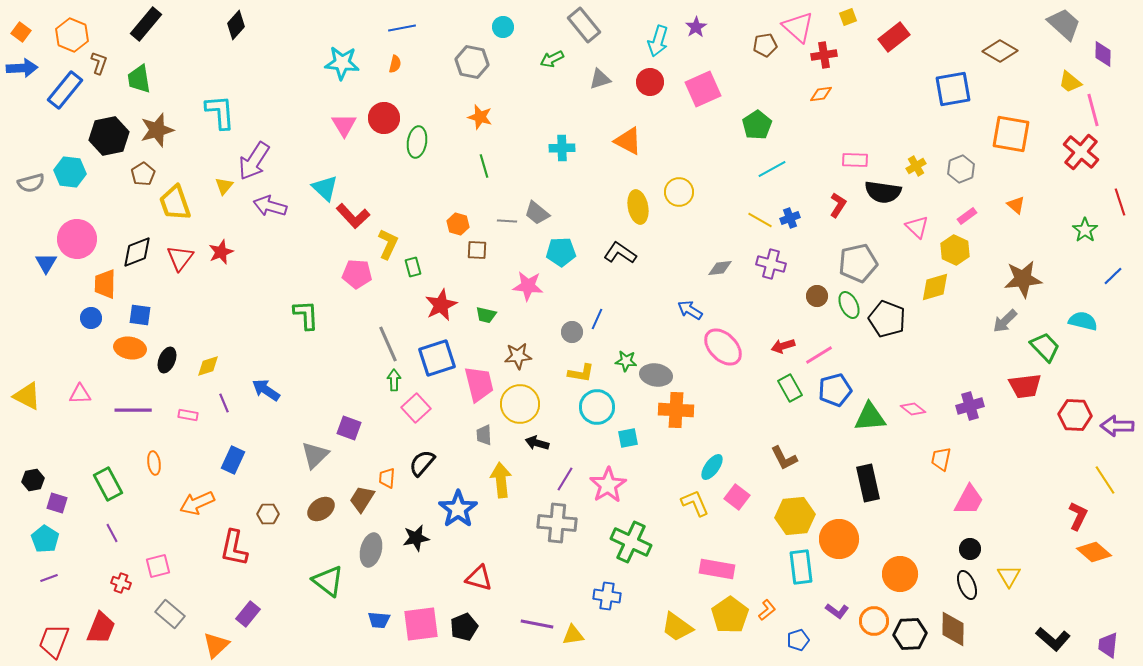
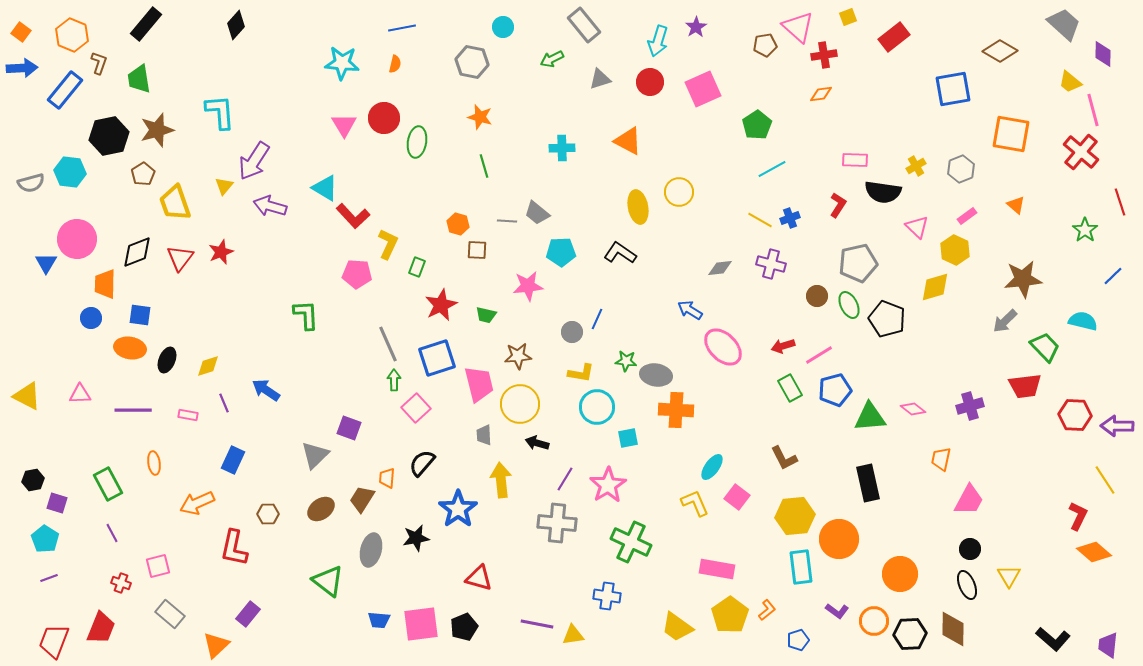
cyan triangle at (325, 188): rotated 12 degrees counterclockwise
green rectangle at (413, 267): moved 4 px right; rotated 36 degrees clockwise
pink star at (528, 286): rotated 12 degrees counterclockwise
